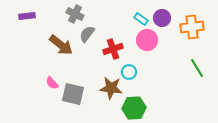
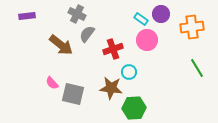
gray cross: moved 2 px right
purple circle: moved 1 px left, 4 px up
